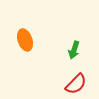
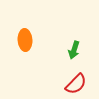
orange ellipse: rotated 15 degrees clockwise
